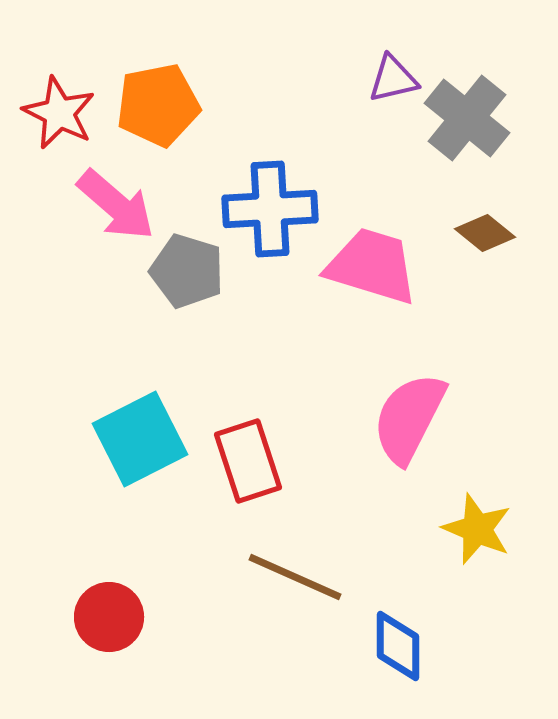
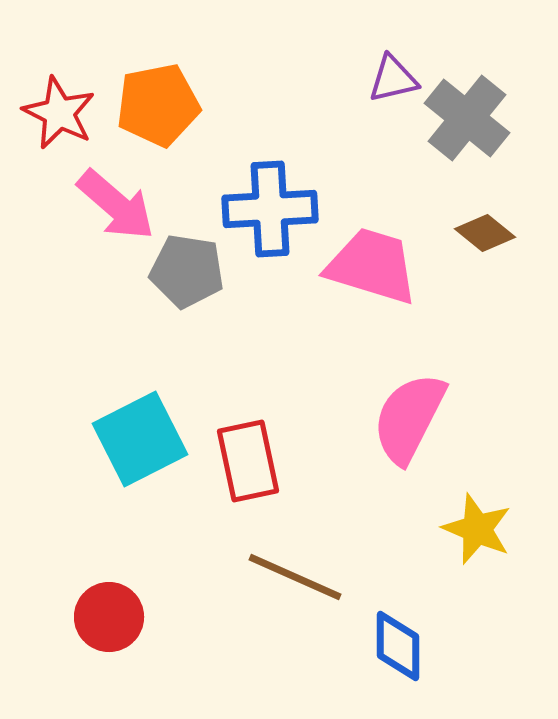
gray pentagon: rotated 8 degrees counterclockwise
red rectangle: rotated 6 degrees clockwise
